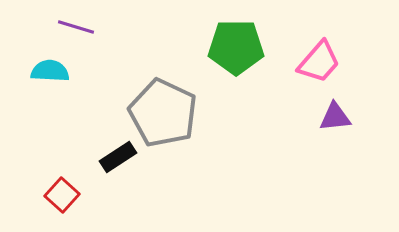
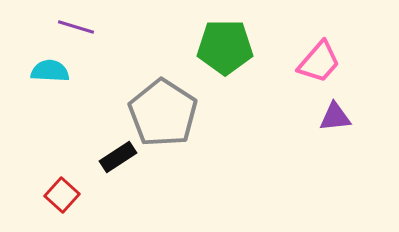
green pentagon: moved 11 px left
gray pentagon: rotated 8 degrees clockwise
